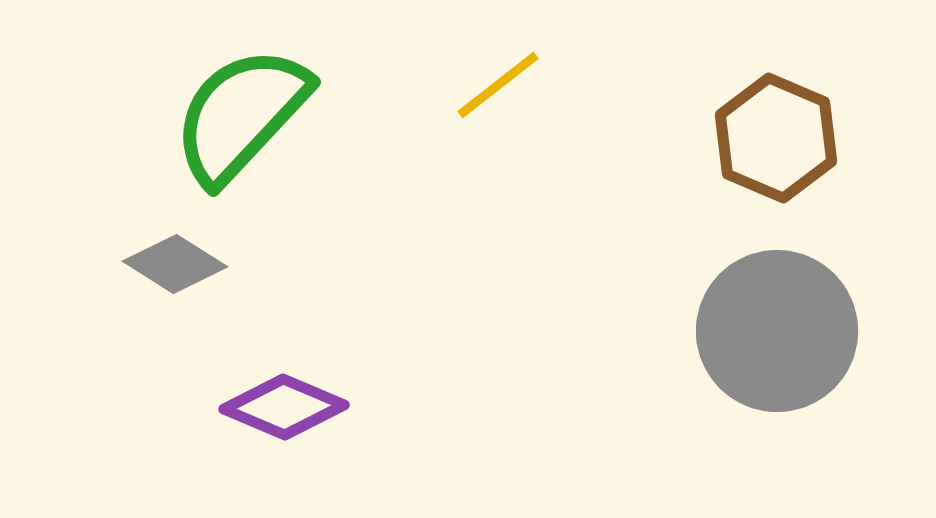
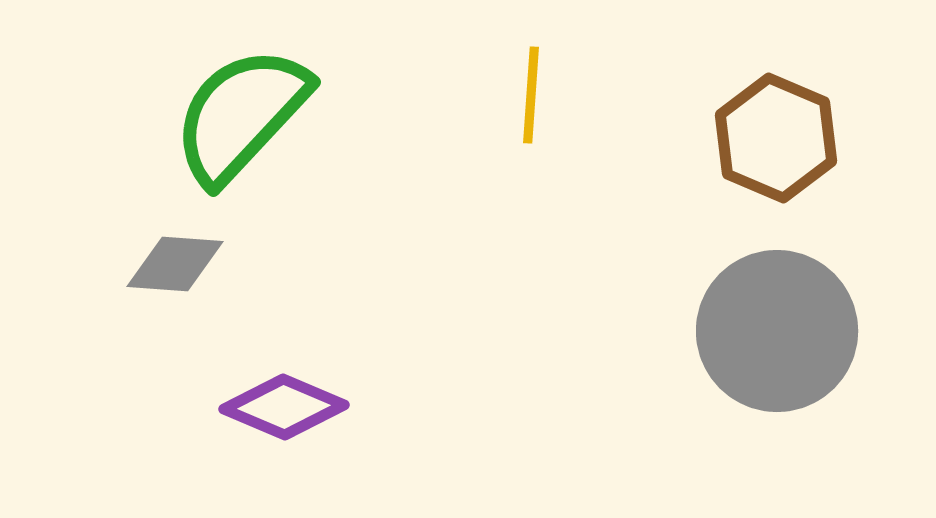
yellow line: moved 33 px right, 10 px down; rotated 48 degrees counterclockwise
gray diamond: rotated 28 degrees counterclockwise
